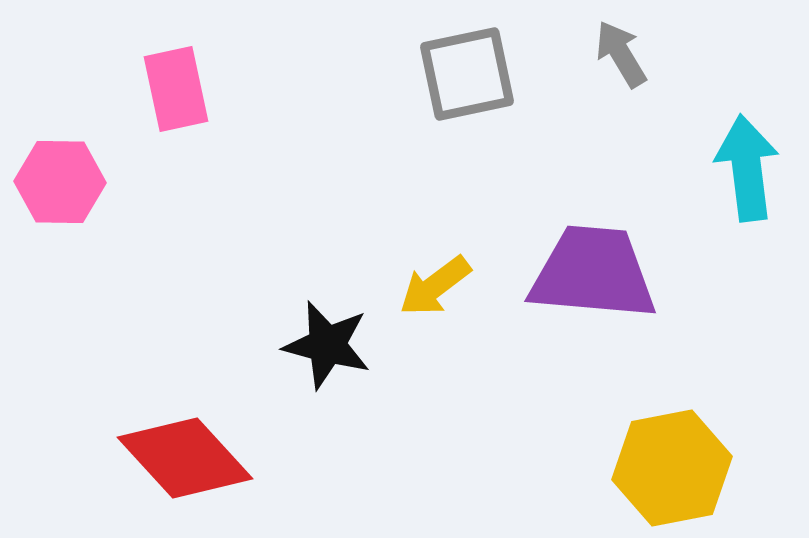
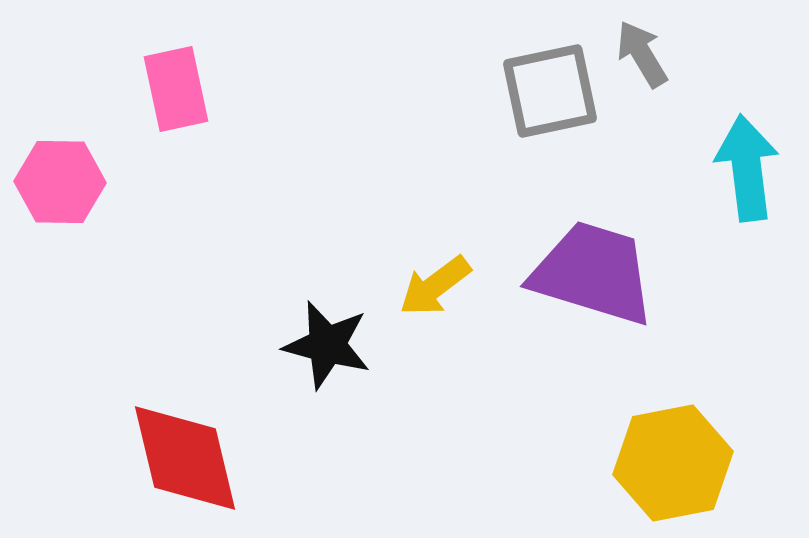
gray arrow: moved 21 px right
gray square: moved 83 px right, 17 px down
purple trapezoid: rotated 12 degrees clockwise
red diamond: rotated 29 degrees clockwise
yellow hexagon: moved 1 px right, 5 px up
